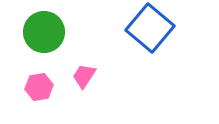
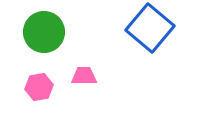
pink trapezoid: rotated 56 degrees clockwise
